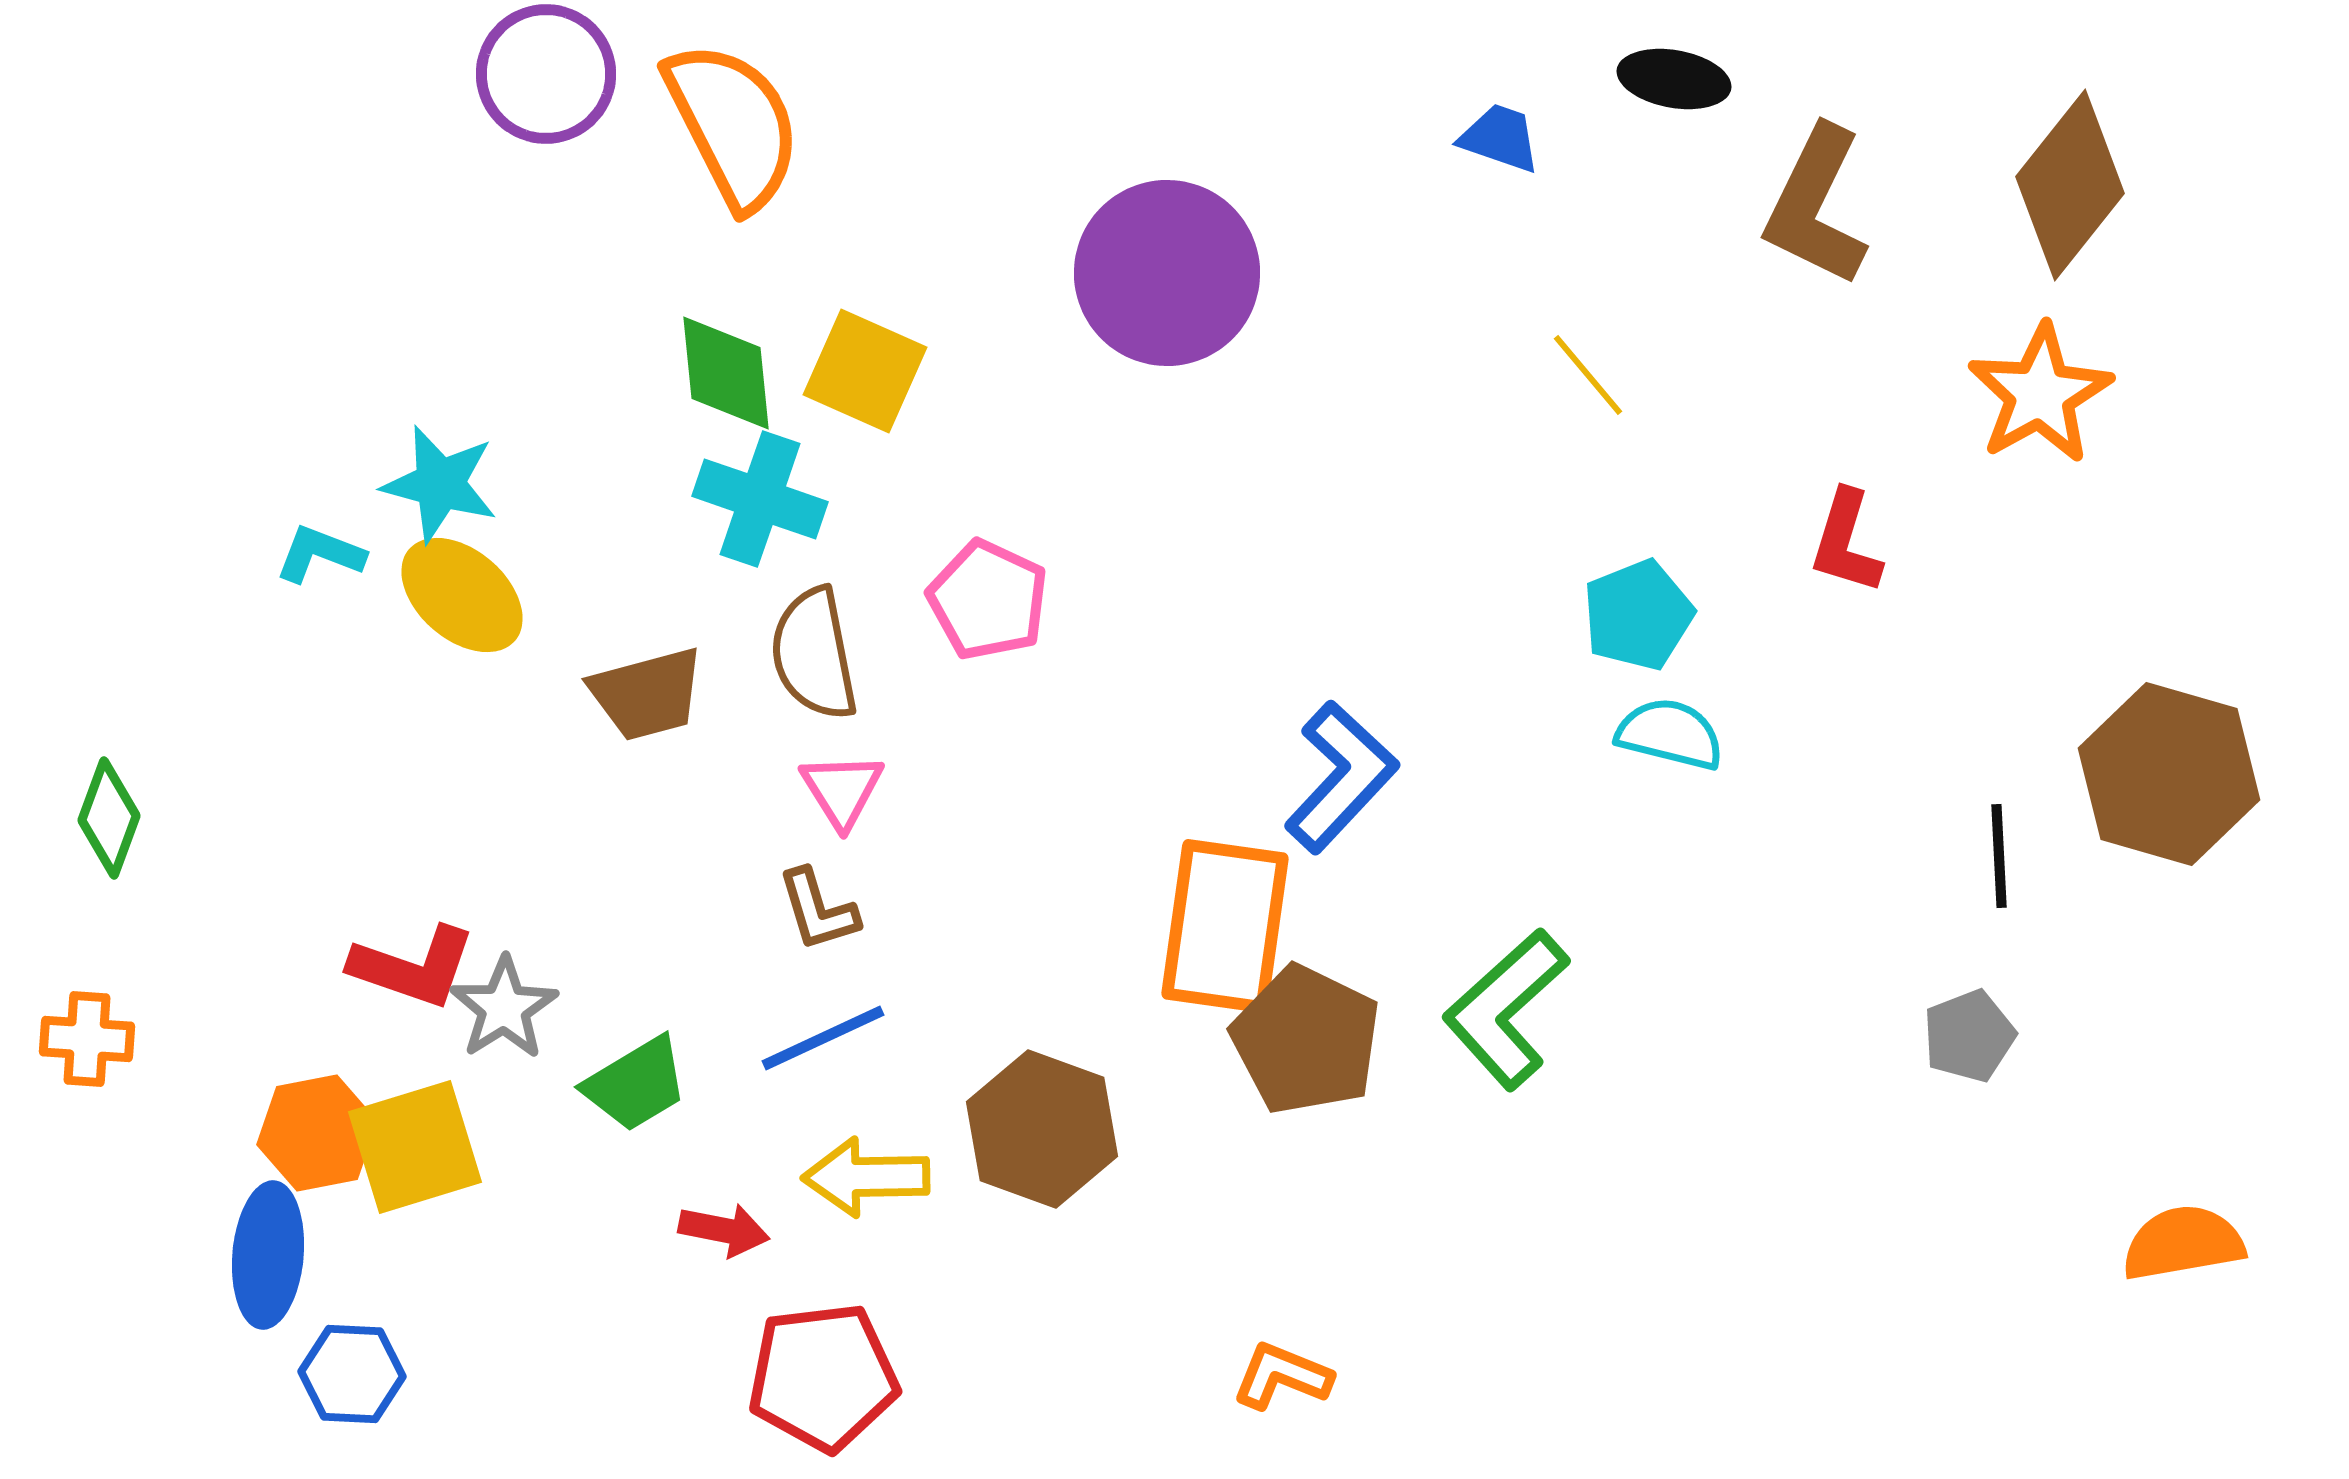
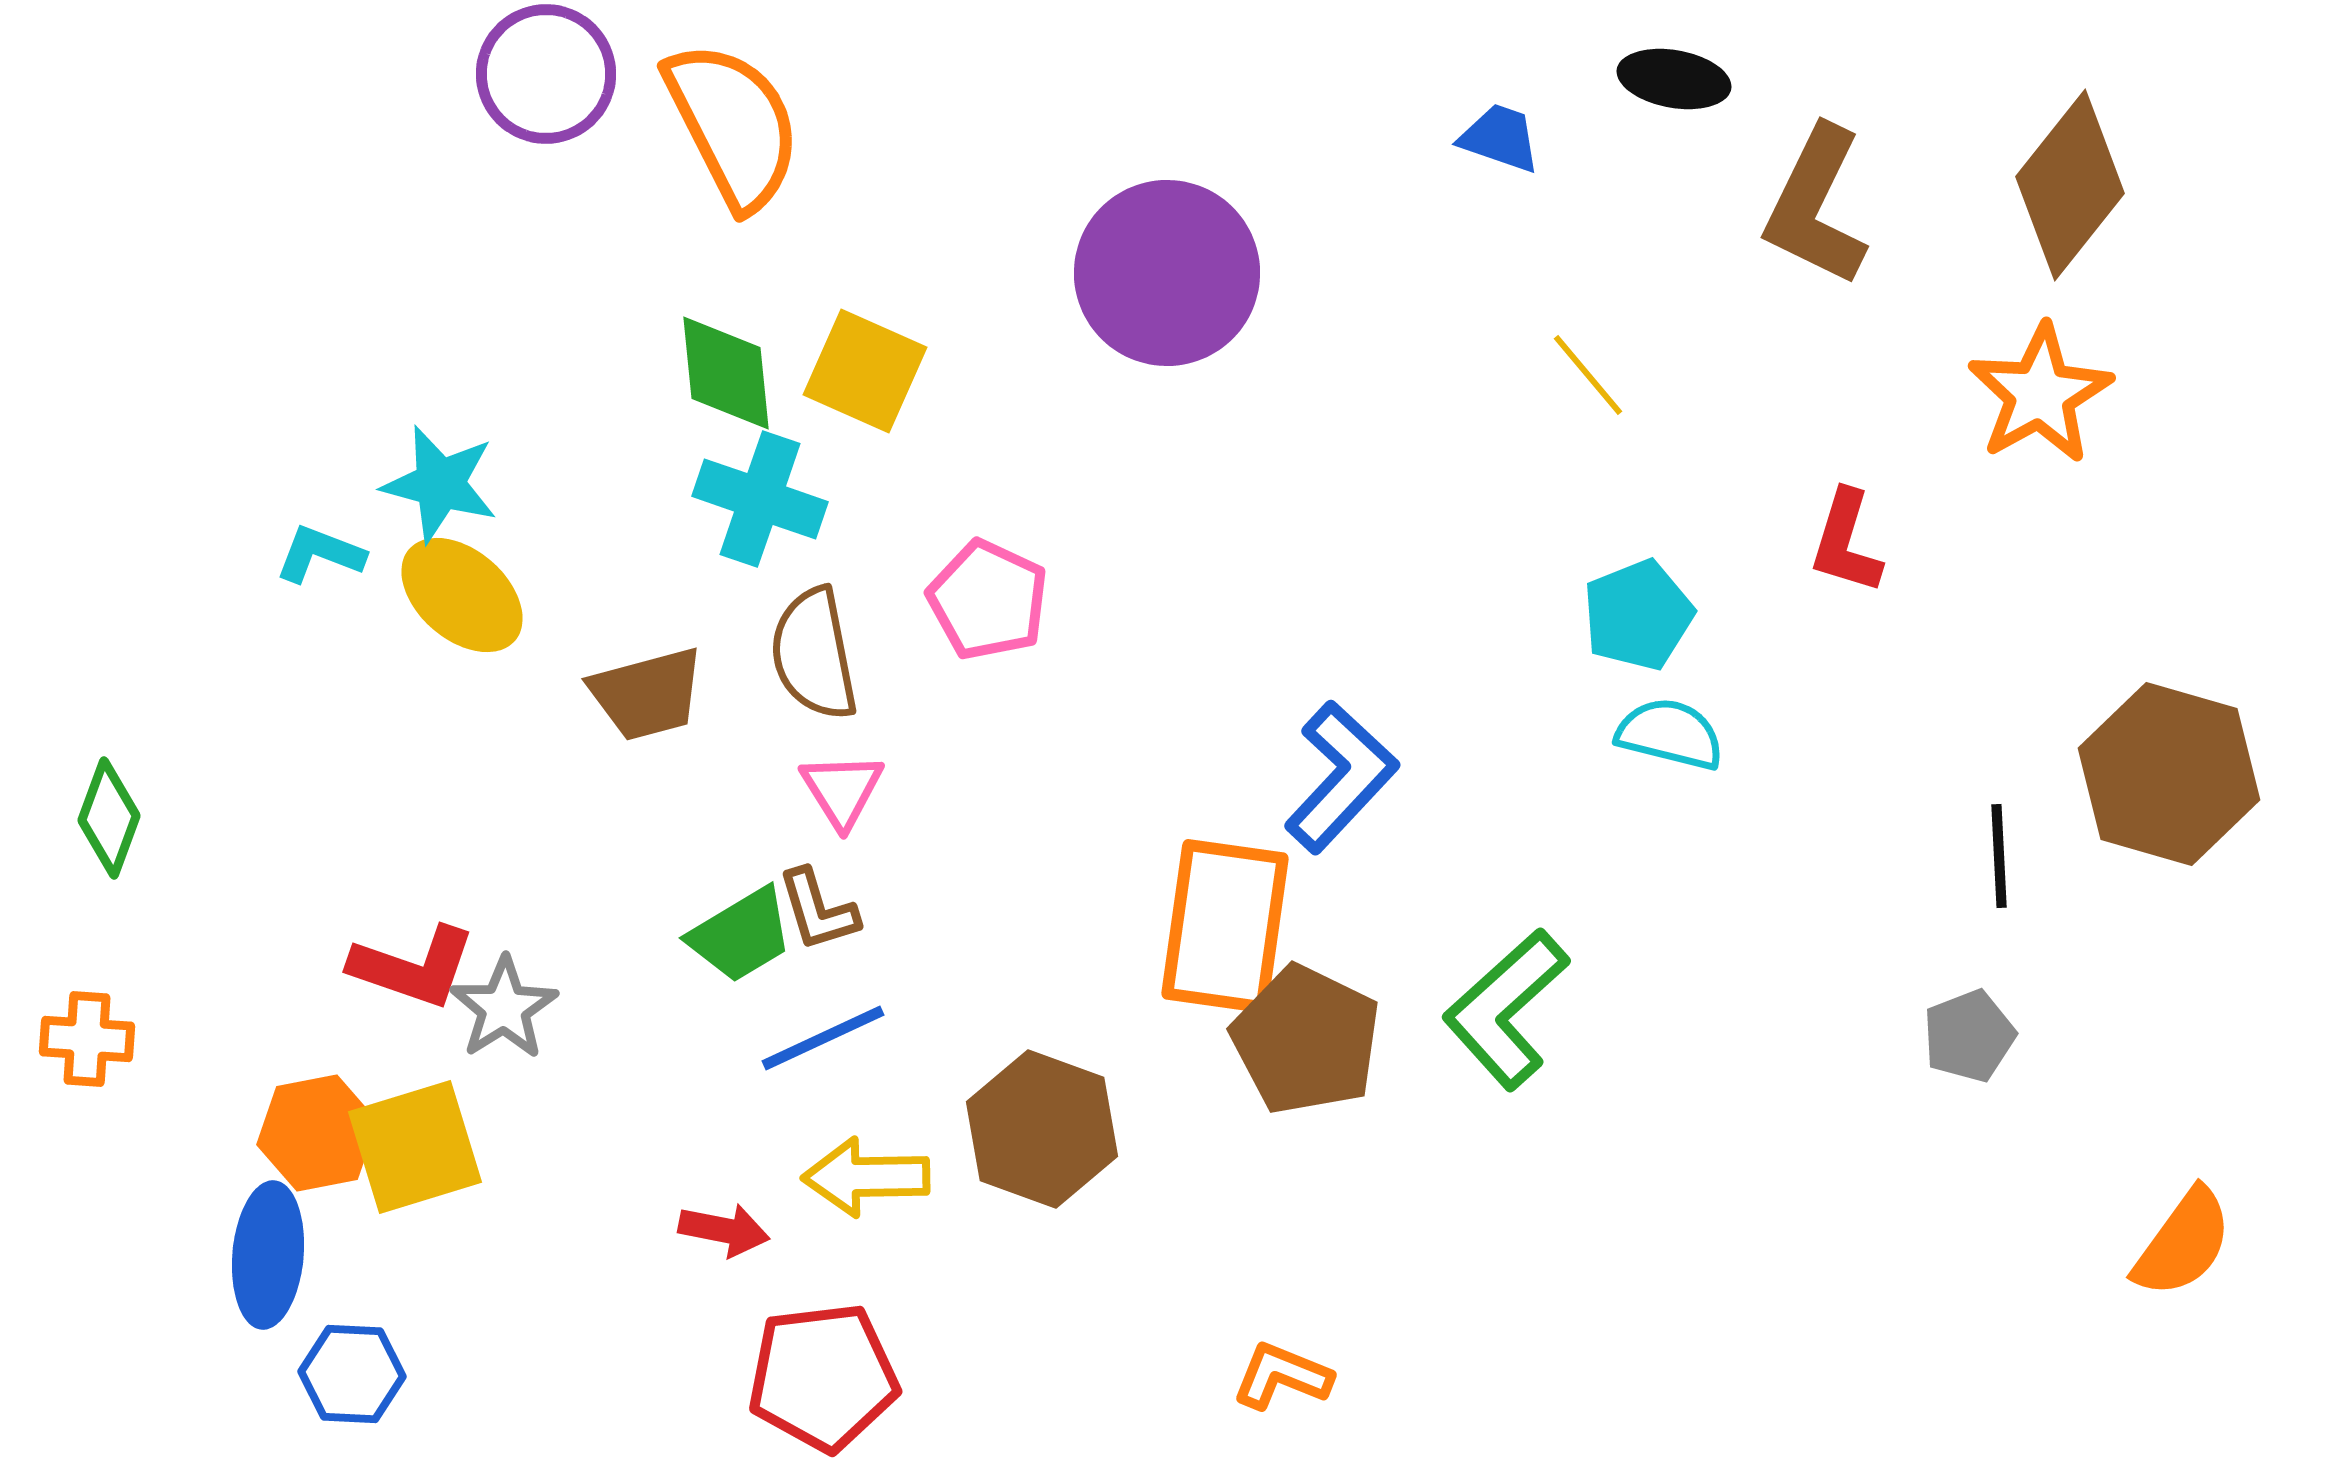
green trapezoid at (636, 1084): moved 105 px right, 149 px up
orange semicircle at (2183, 1243): rotated 136 degrees clockwise
